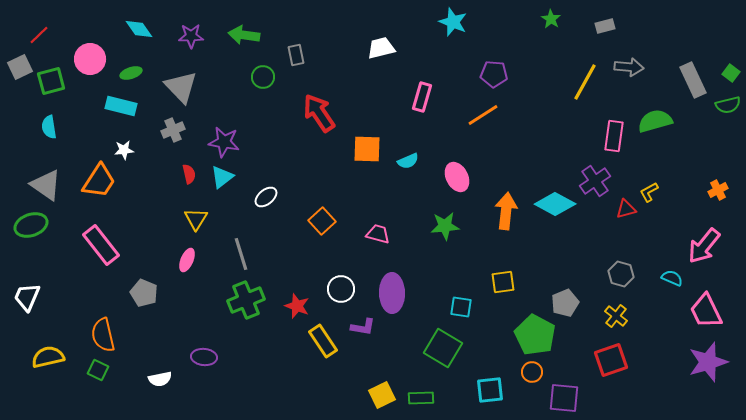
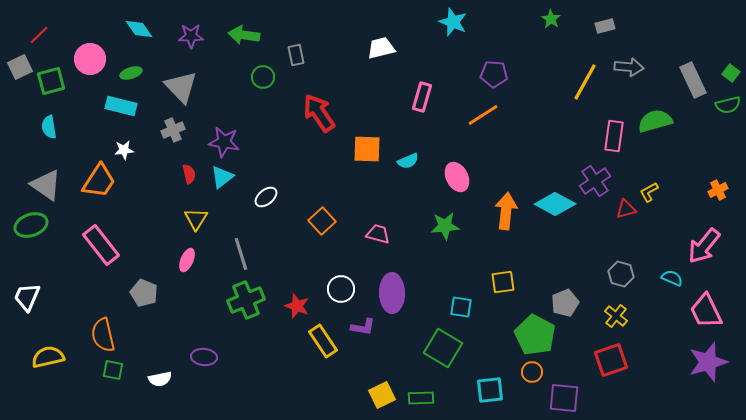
green square at (98, 370): moved 15 px right; rotated 15 degrees counterclockwise
